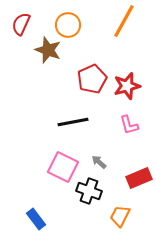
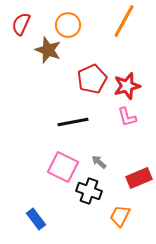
pink L-shape: moved 2 px left, 8 px up
